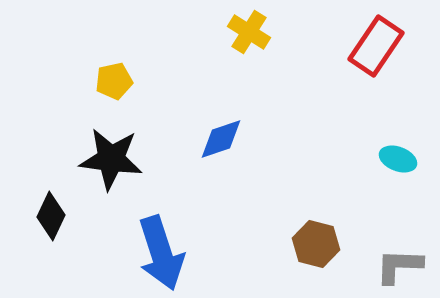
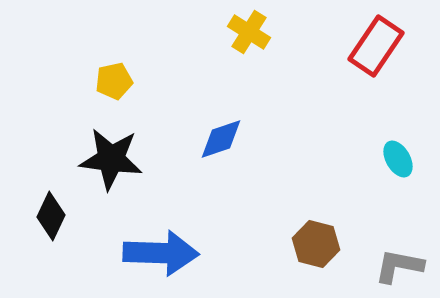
cyan ellipse: rotated 39 degrees clockwise
blue arrow: rotated 70 degrees counterclockwise
gray L-shape: rotated 9 degrees clockwise
